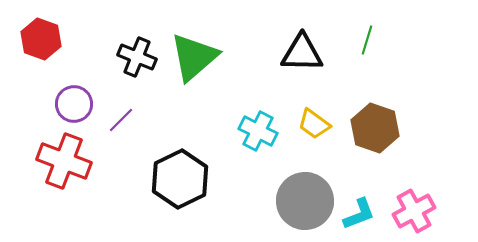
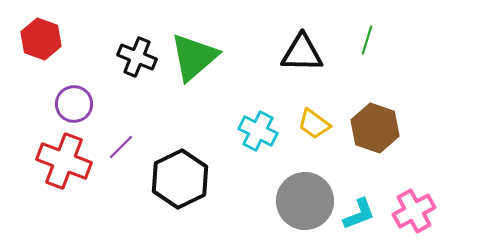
purple line: moved 27 px down
